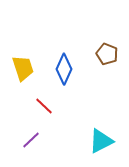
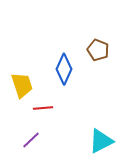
brown pentagon: moved 9 px left, 4 px up
yellow trapezoid: moved 1 px left, 17 px down
red line: moved 1 px left, 2 px down; rotated 48 degrees counterclockwise
